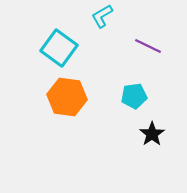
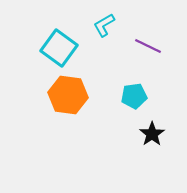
cyan L-shape: moved 2 px right, 9 px down
orange hexagon: moved 1 px right, 2 px up
